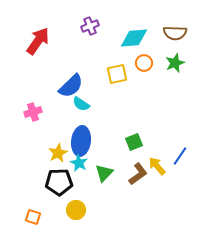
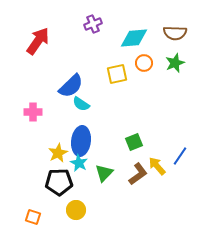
purple cross: moved 3 px right, 2 px up
pink cross: rotated 18 degrees clockwise
